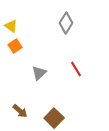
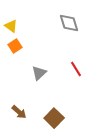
gray diamond: moved 3 px right; rotated 50 degrees counterclockwise
brown arrow: moved 1 px left, 1 px down
